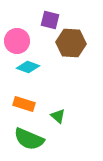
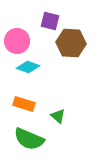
purple square: moved 1 px down
